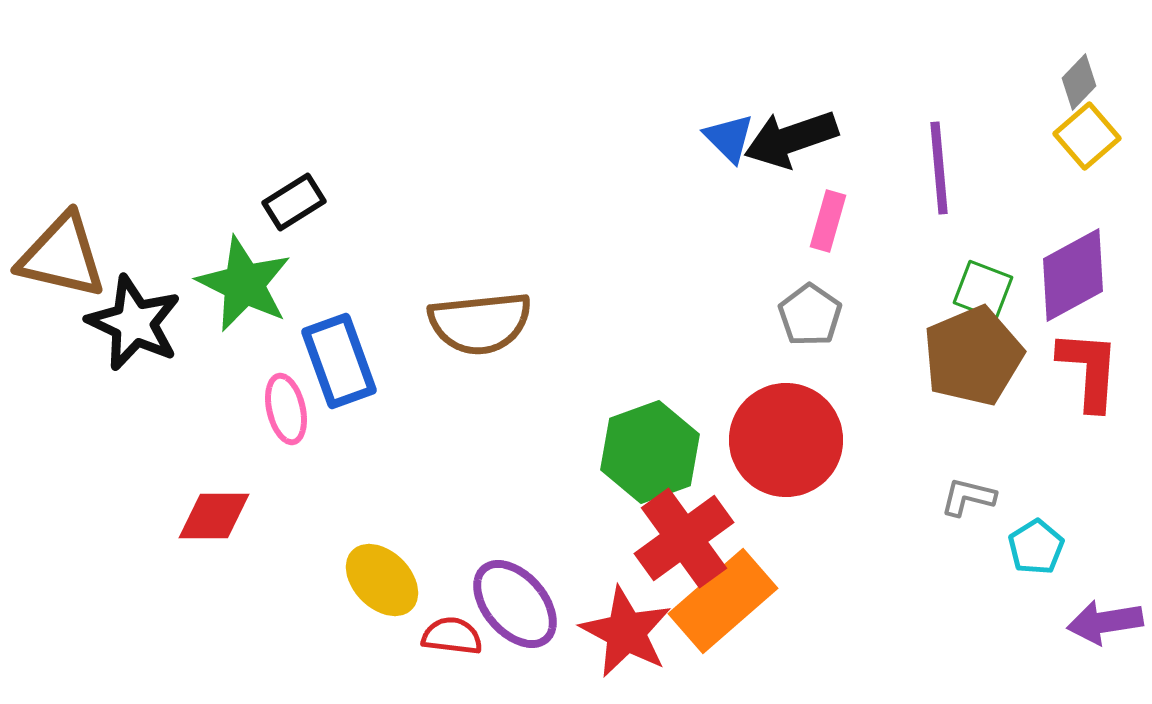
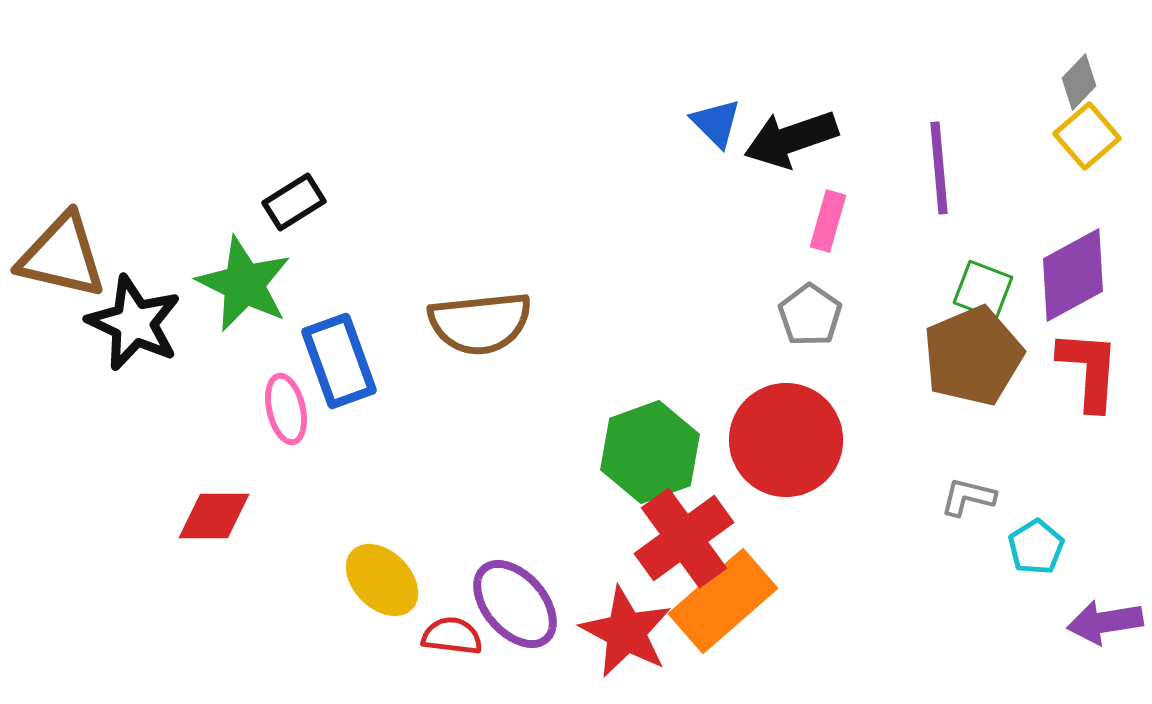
blue triangle: moved 13 px left, 15 px up
